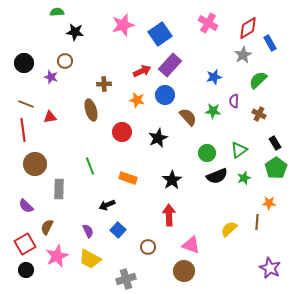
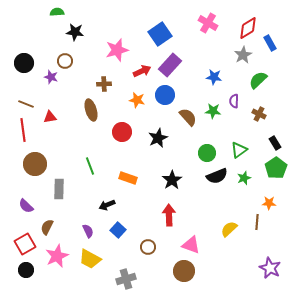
pink star at (123, 25): moved 6 px left, 25 px down
blue star at (214, 77): rotated 21 degrees clockwise
